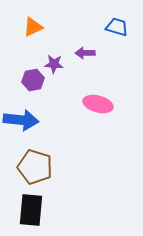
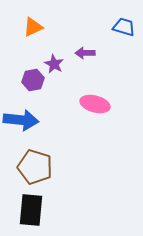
blue trapezoid: moved 7 px right
purple star: rotated 24 degrees clockwise
pink ellipse: moved 3 px left
